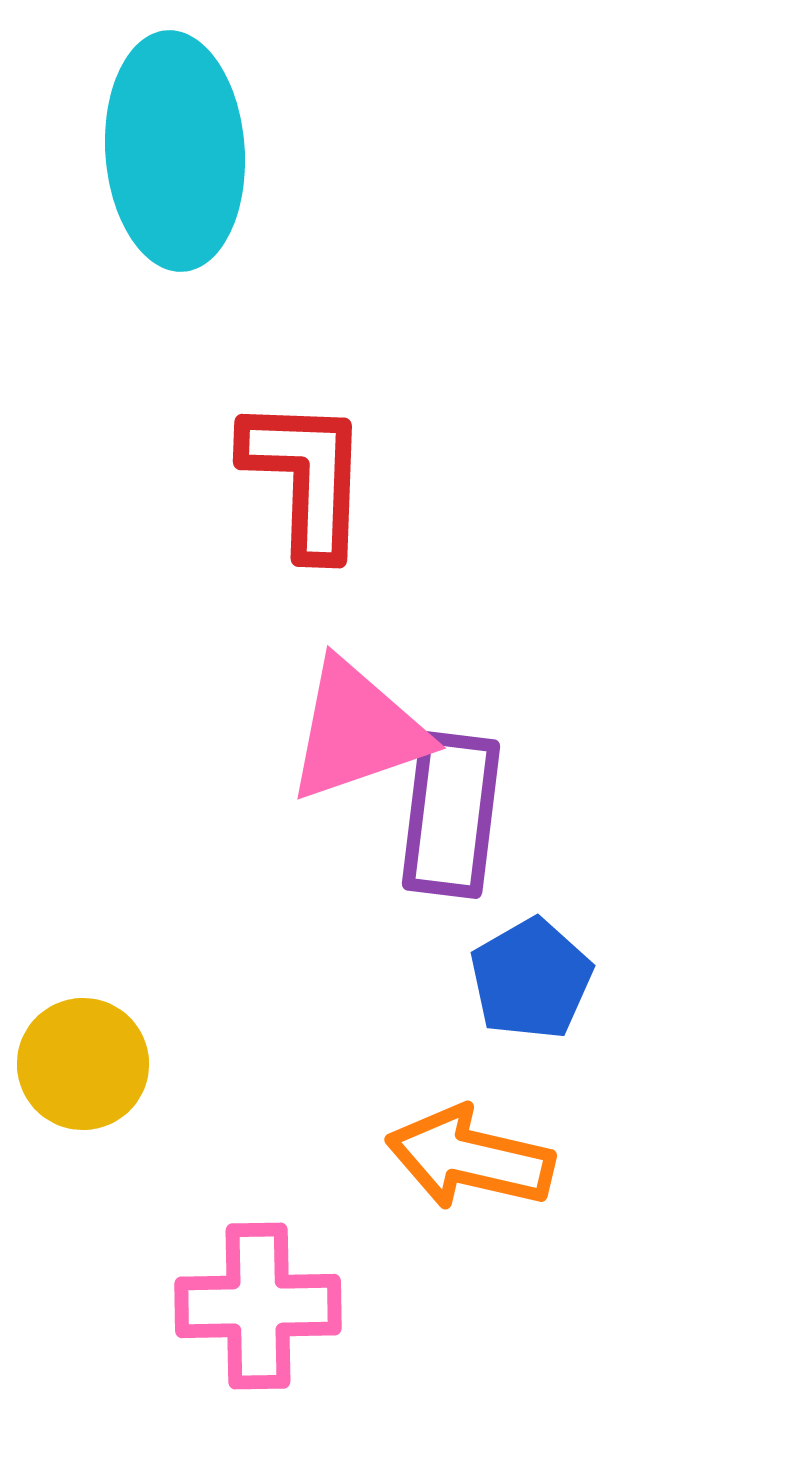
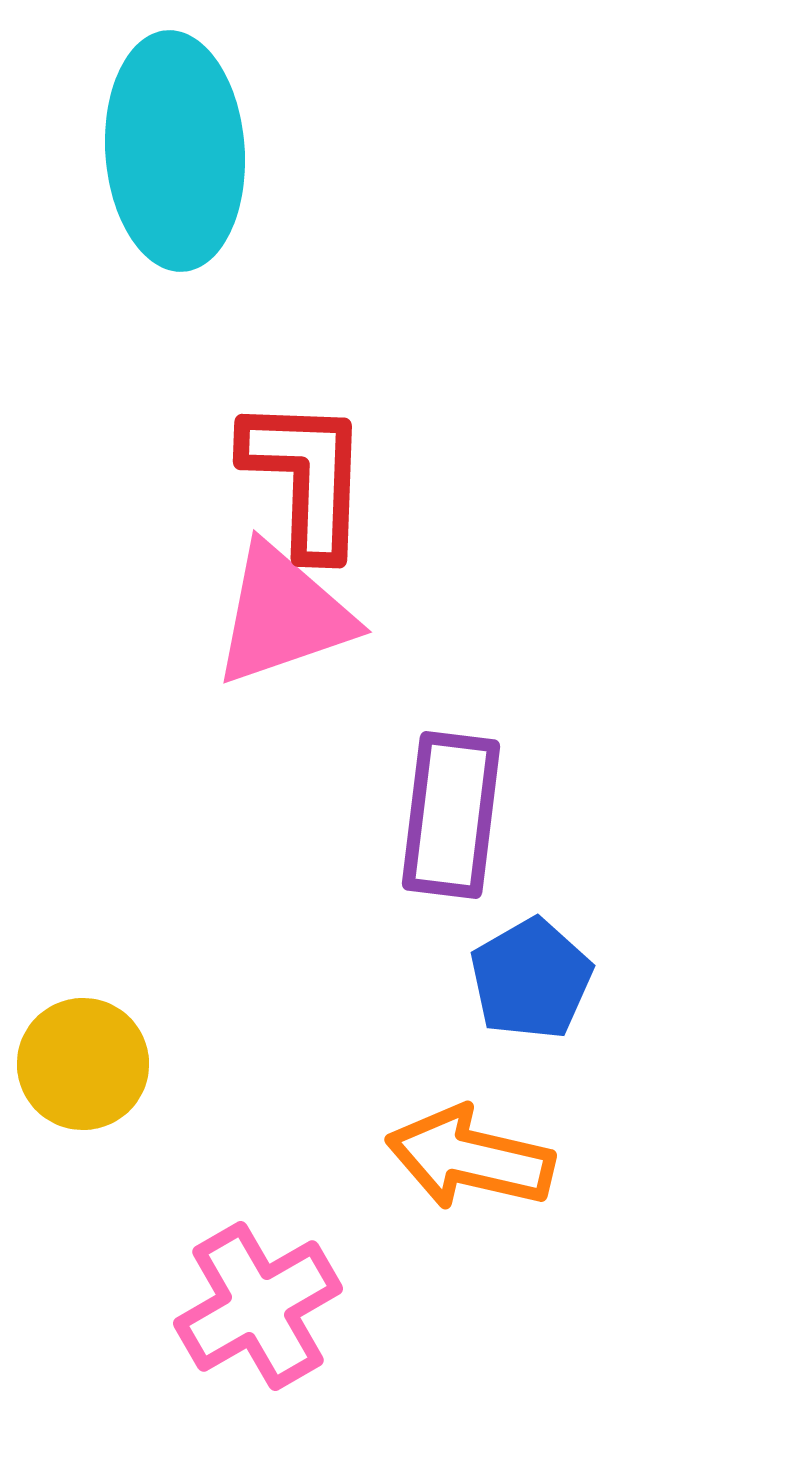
pink triangle: moved 74 px left, 116 px up
pink cross: rotated 29 degrees counterclockwise
